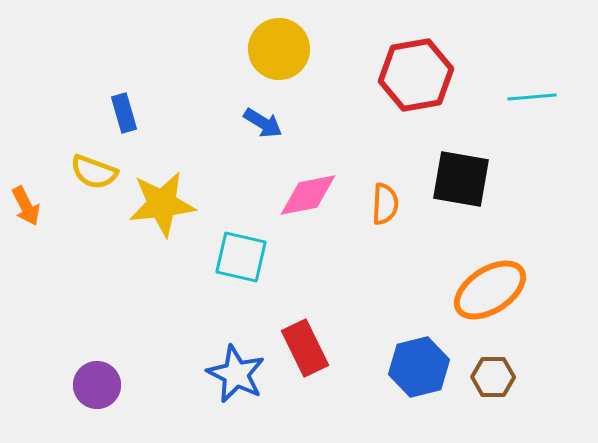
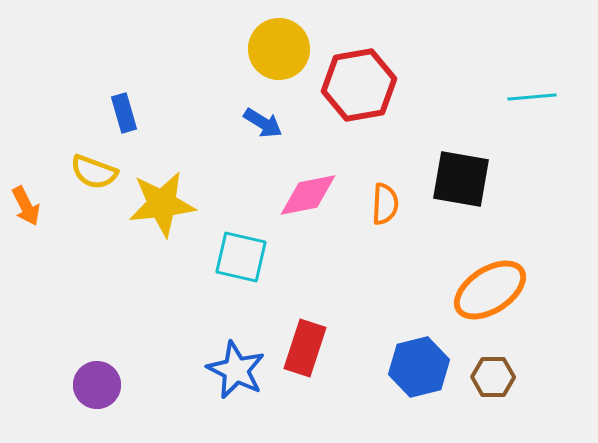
red hexagon: moved 57 px left, 10 px down
red rectangle: rotated 44 degrees clockwise
blue star: moved 4 px up
